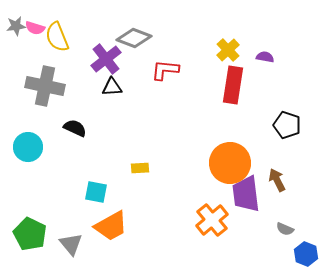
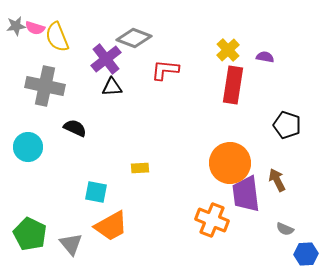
orange cross: rotated 28 degrees counterclockwise
blue hexagon: rotated 25 degrees counterclockwise
